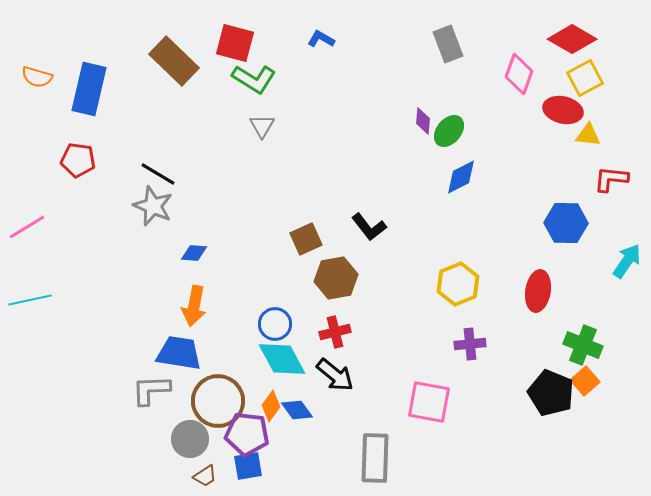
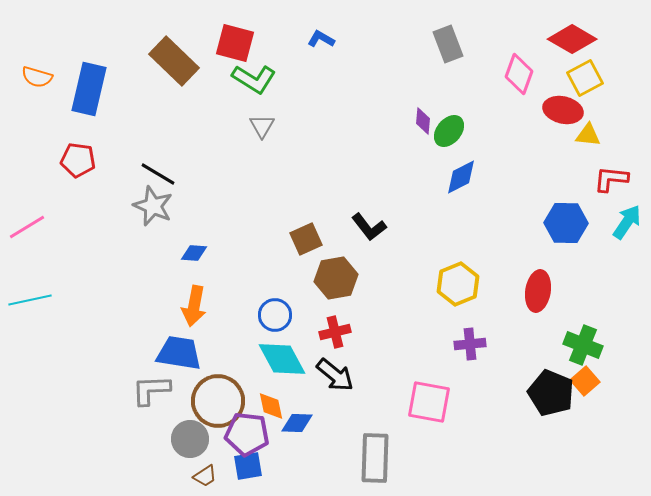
cyan arrow at (627, 261): moved 39 px up
blue circle at (275, 324): moved 9 px up
orange diamond at (271, 406): rotated 48 degrees counterclockwise
blue diamond at (297, 410): moved 13 px down; rotated 52 degrees counterclockwise
